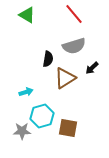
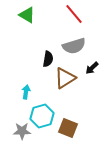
cyan arrow: rotated 64 degrees counterclockwise
brown square: rotated 12 degrees clockwise
